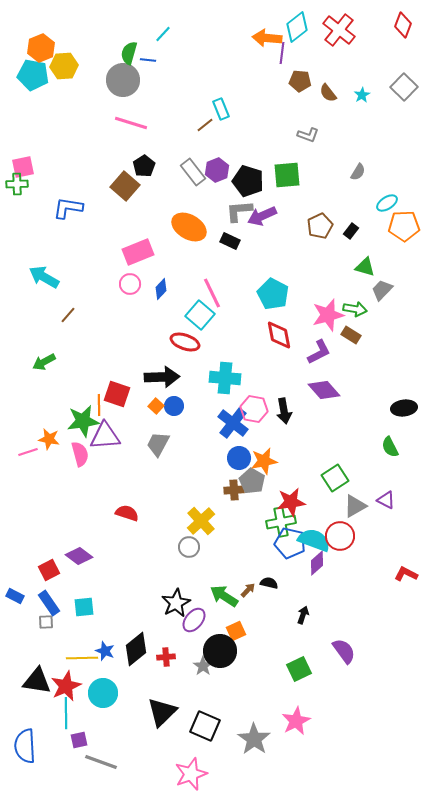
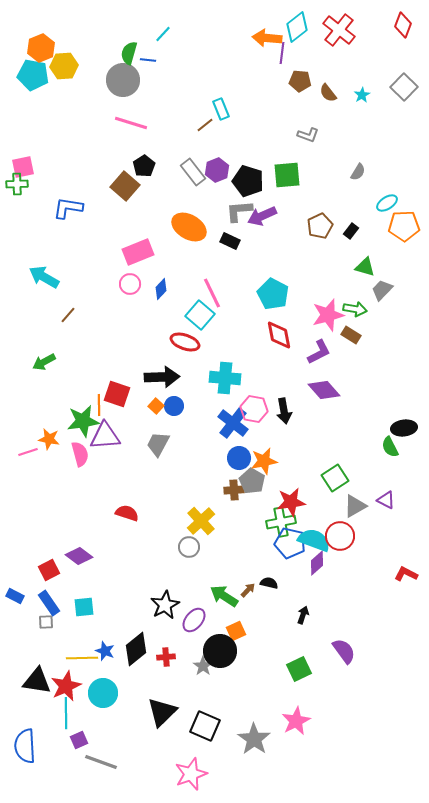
black ellipse at (404, 408): moved 20 px down
black star at (176, 603): moved 11 px left, 2 px down
purple square at (79, 740): rotated 12 degrees counterclockwise
